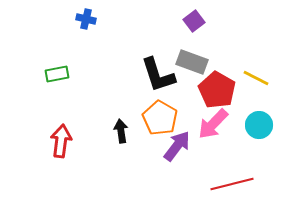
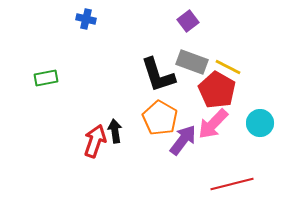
purple square: moved 6 px left
green rectangle: moved 11 px left, 4 px down
yellow line: moved 28 px left, 11 px up
cyan circle: moved 1 px right, 2 px up
black arrow: moved 6 px left
red arrow: moved 34 px right; rotated 12 degrees clockwise
purple arrow: moved 6 px right, 6 px up
